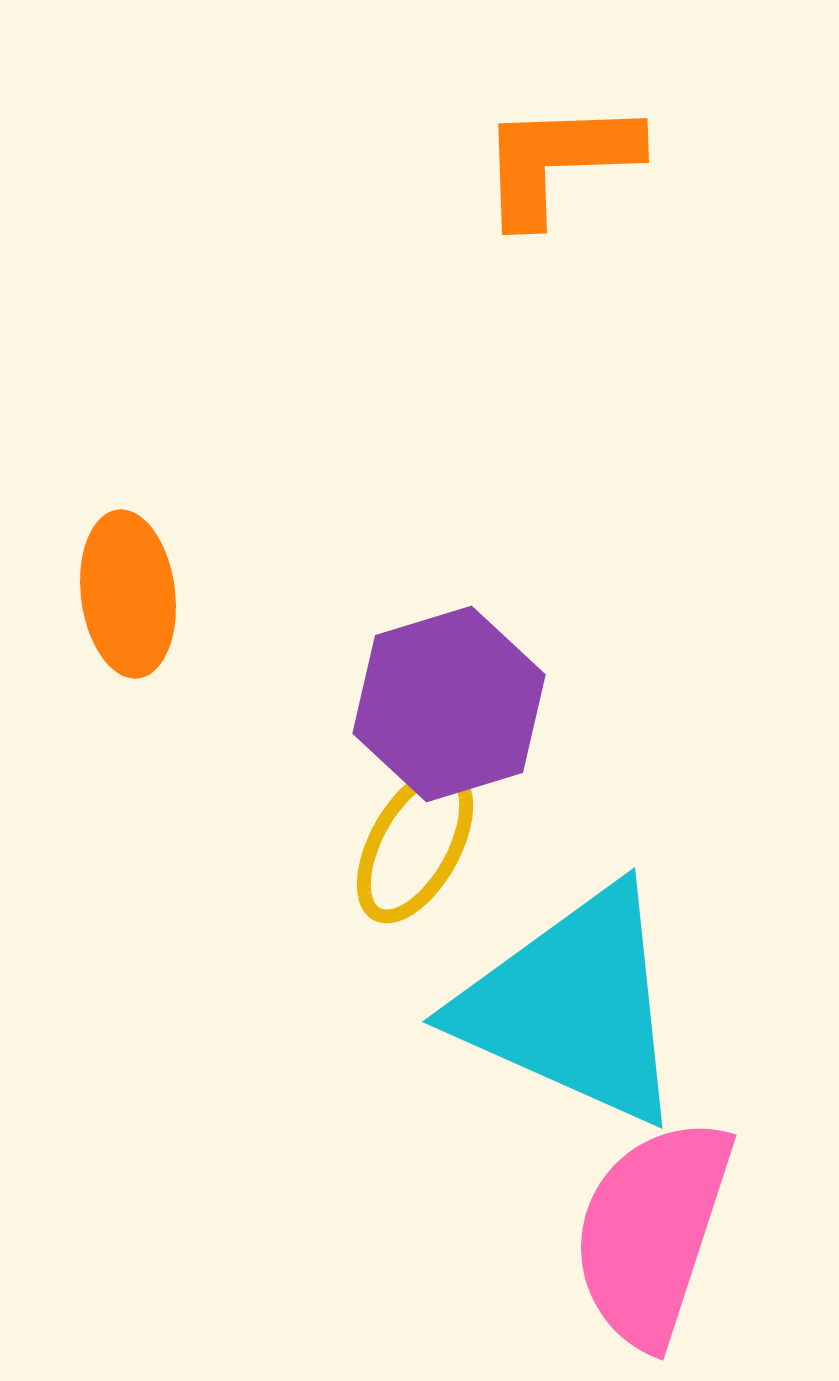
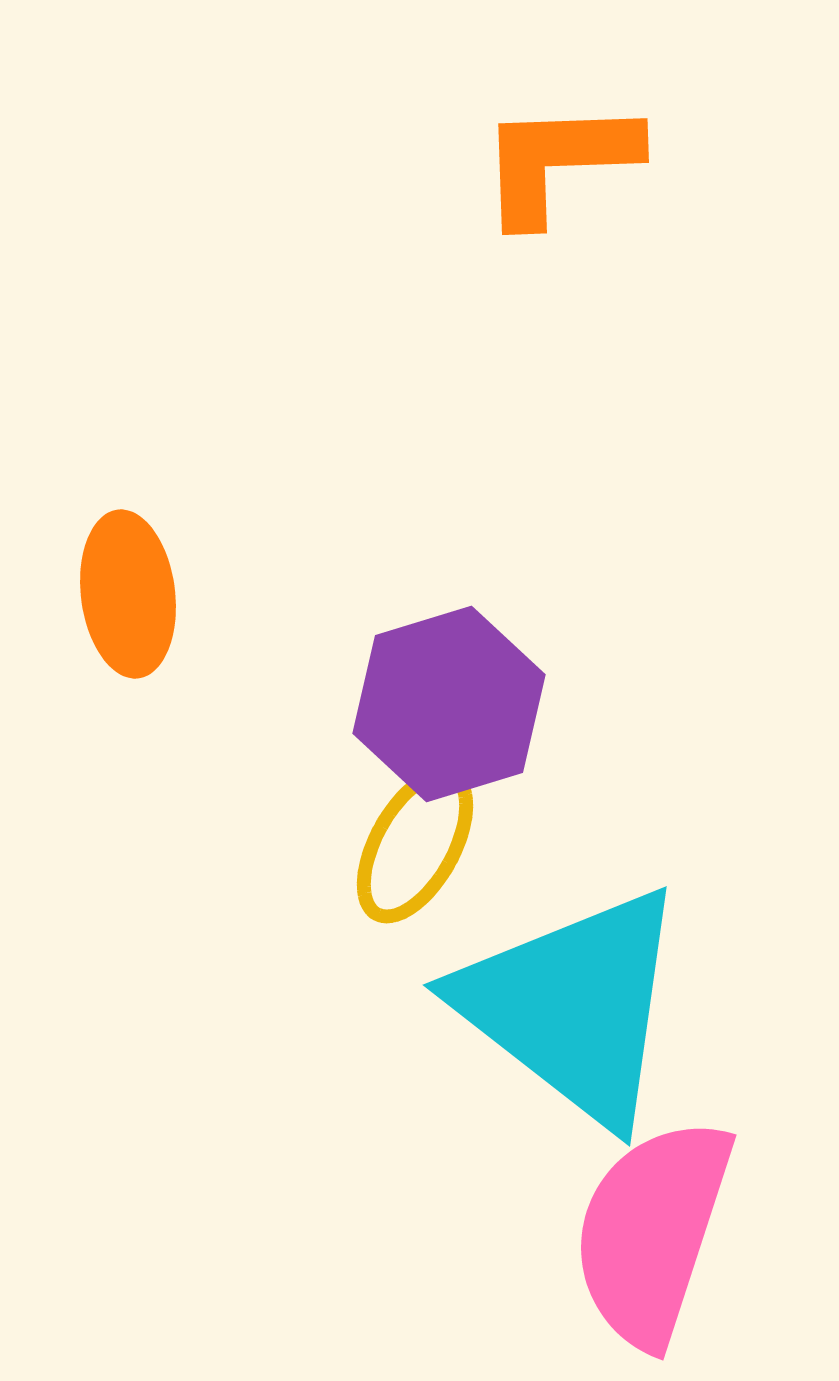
cyan triangle: rotated 14 degrees clockwise
